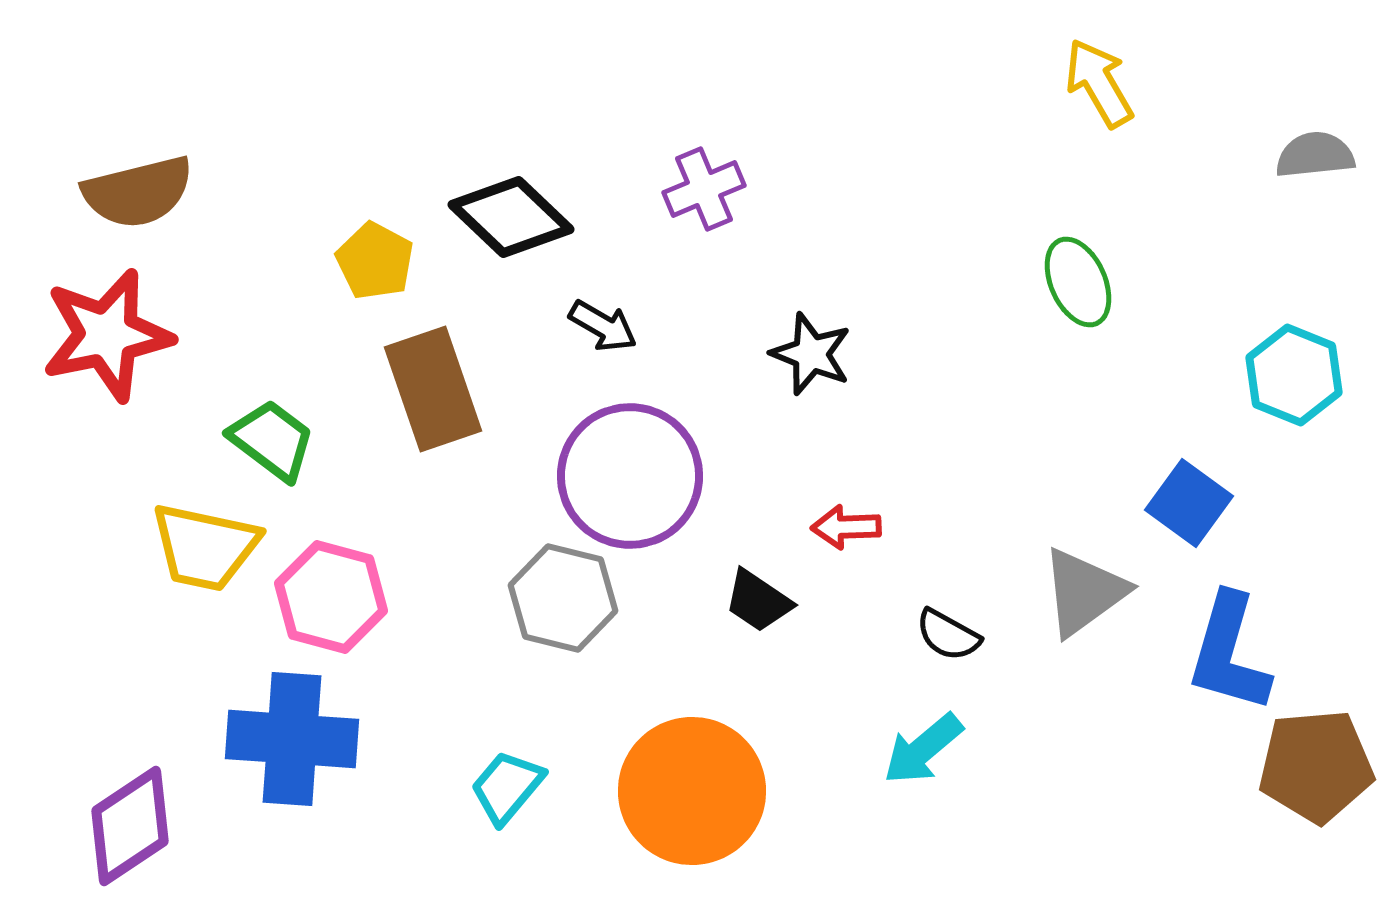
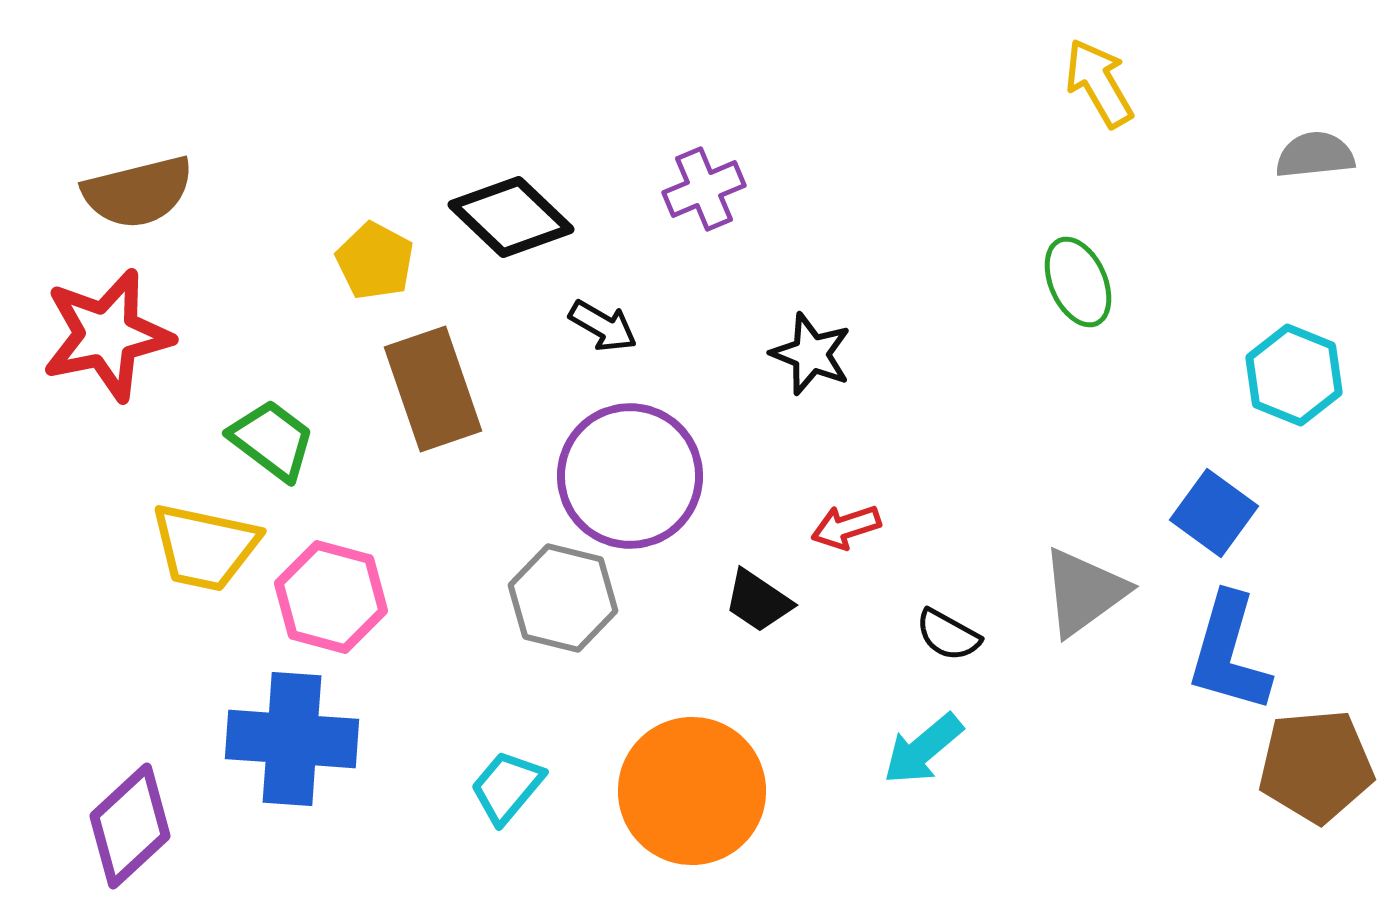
blue square: moved 25 px right, 10 px down
red arrow: rotated 16 degrees counterclockwise
purple diamond: rotated 9 degrees counterclockwise
